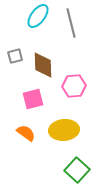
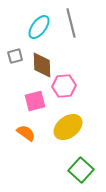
cyan ellipse: moved 1 px right, 11 px down
brown diamond: moved 1 px left
pink hexagon: moved 10 px left
pink square: moved 2 px right, 2 px down
yellow ellipse: moved 4 px right, 3 px up; rotated 32 degrees counterclockwise
green square: moved 4 px right
